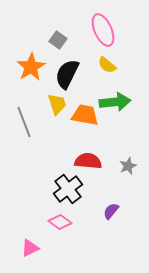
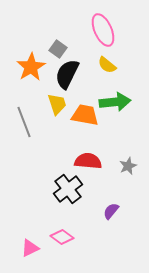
gray square: moved 9 px down
pink diamond: moved 2 px right, 15 px down
